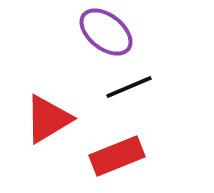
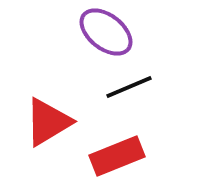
red triangle: moved 3 px down
